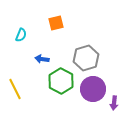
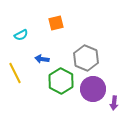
cyan semicircle: rotated 40 degrees clockwise
gray hexagon: rotated 20 degrees counterclockwise
yellow line: moved 16 px up
